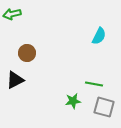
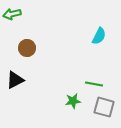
brown circle: moved 5 px up
